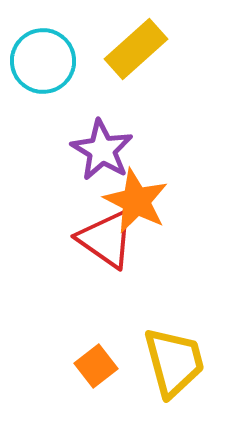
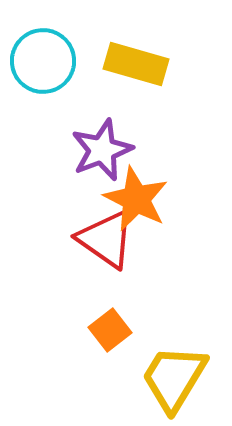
yellow rectangle: moved 15 px down; rotated 58 degrees clockwise
purple star: rotated 20 degrees clockwise
orange star: moved 2 px up
yellow trapezoid: moved 16 px down; rotated 134 degrees counterclockwise
orange square: moved 14 px right, 36 px up
